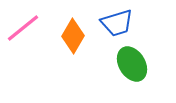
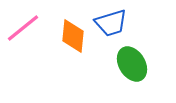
blue trapezoid: moved 6 px left
orange diamond: rotated 24 degrees counterclockwise
